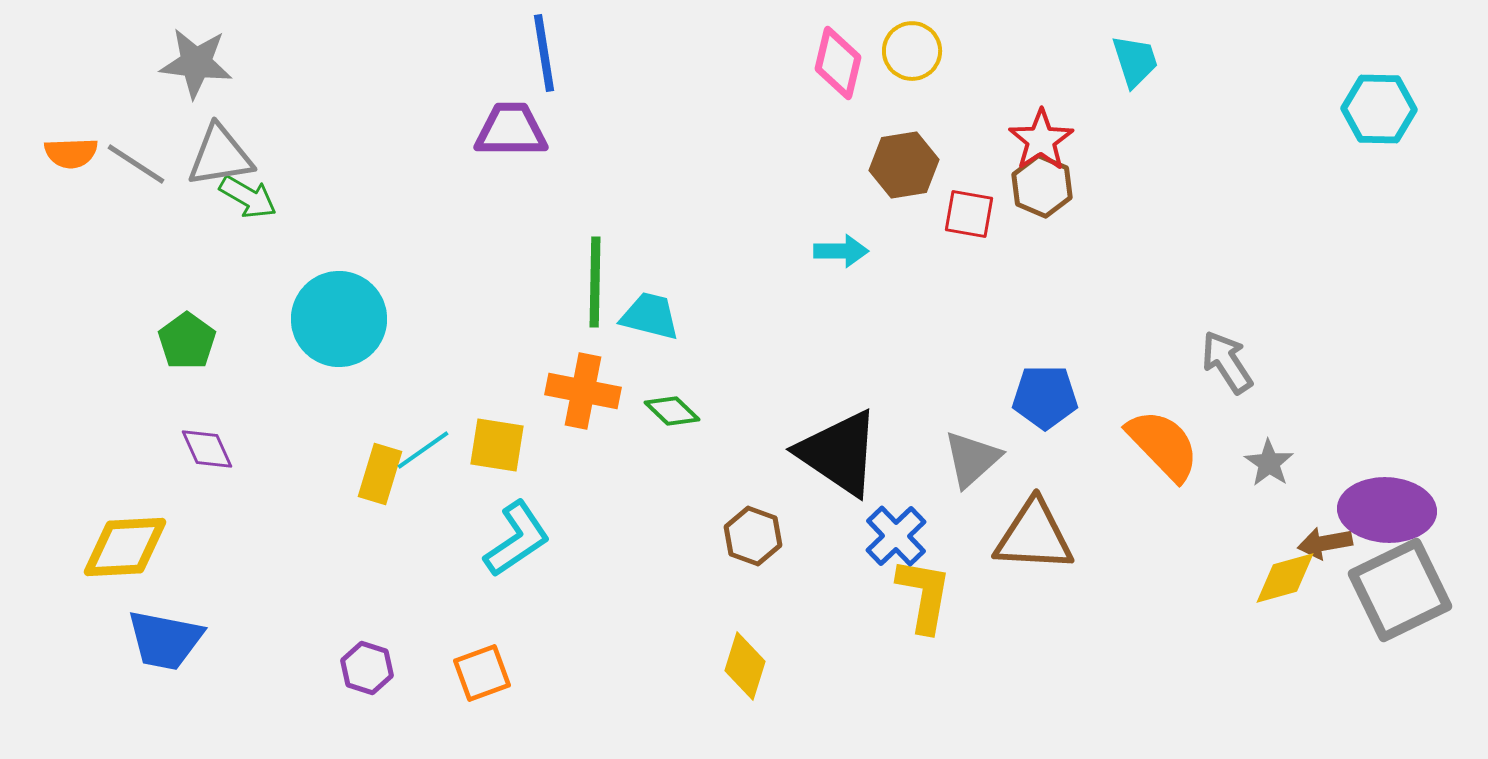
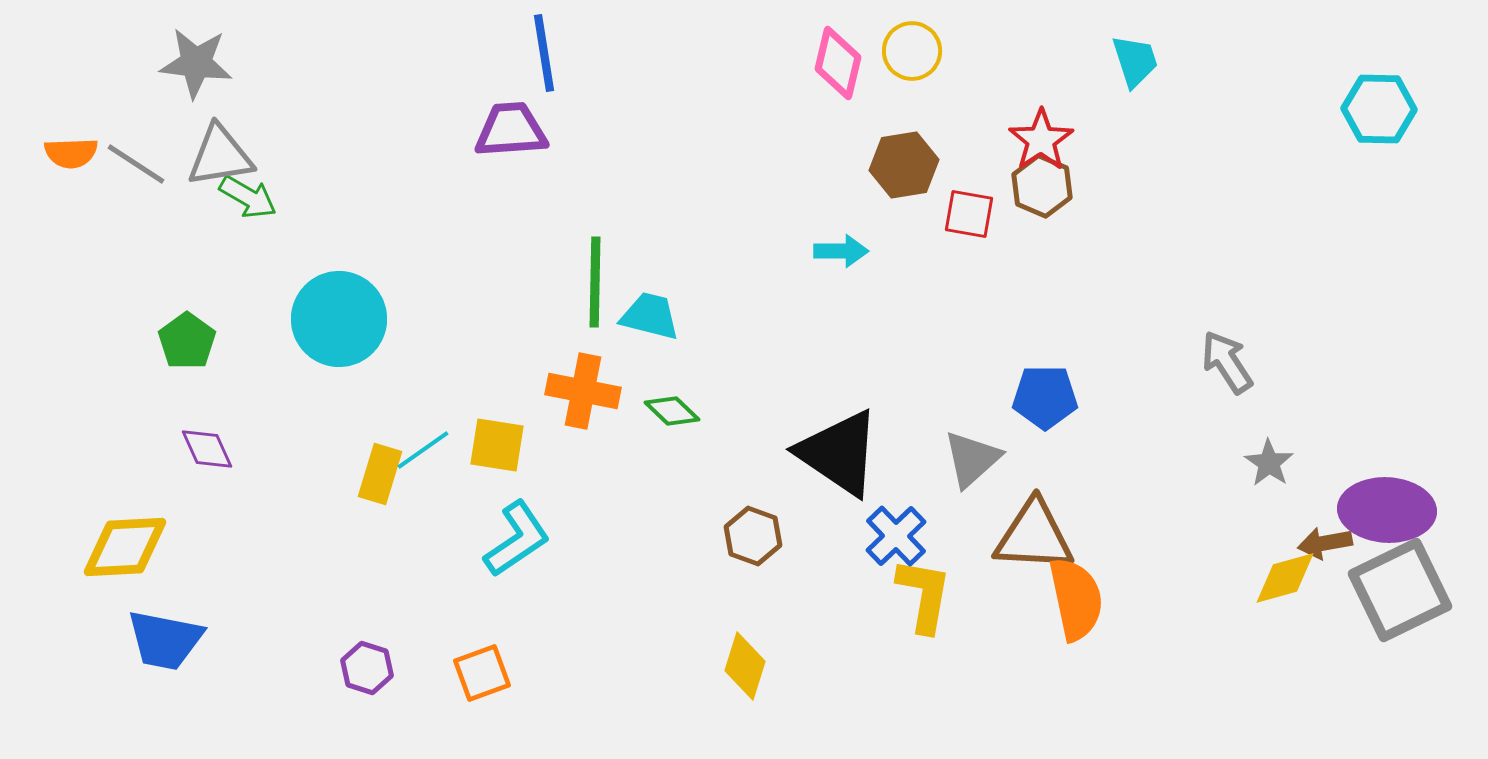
purple trapezoid at (511, 130): rotated 4 degrees counterclockwise
orange semicircle at (1163, 445): moved 87 px left, 154 px down; rotated 32 degrees clockwise
